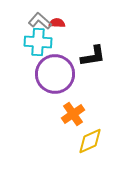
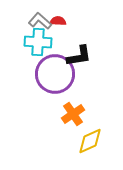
red semicircle: moved 1 px right, 2 px up
black L-shape: moved 14 px left
